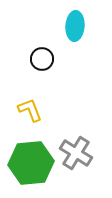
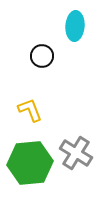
black circle: moved 3 px up
green hexagon: moved 1 px left
